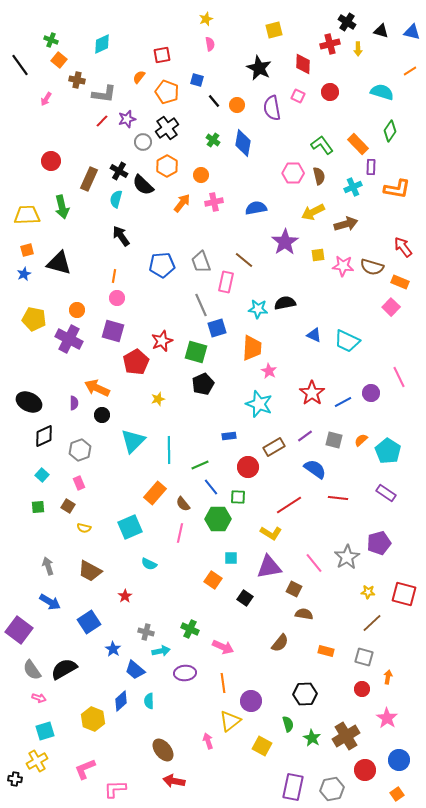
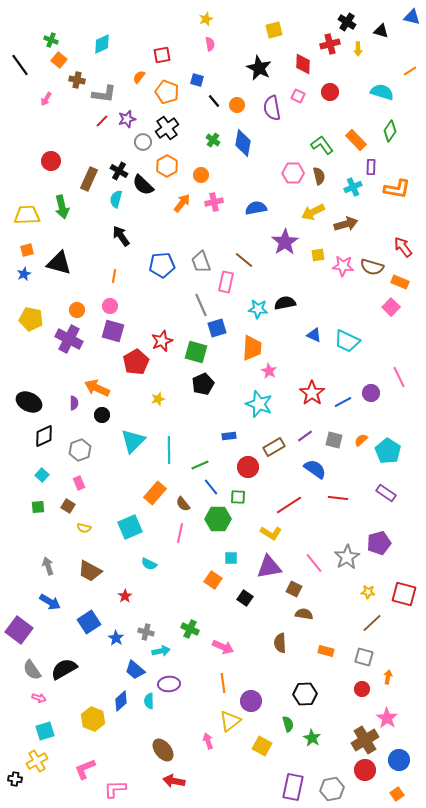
blue triangle at (412, 32): moved 15 px up
orange rectangle at (358, 144): moved 2 px left, 4 px up
pink circle at (117, 298): moved 7 px left, 8 px down
yellow pentagon at (34, 319): moved 3 px left
brown semicircle at (280, 643): rotated 138 degrees clockwise
blue star at (113, 649): moved 3 px right, 11 px up
purple ellipse at (185, 673): moved 16 px left, 11 px down
brown cross at (346, 736): moved 19 px right, 4 px down
